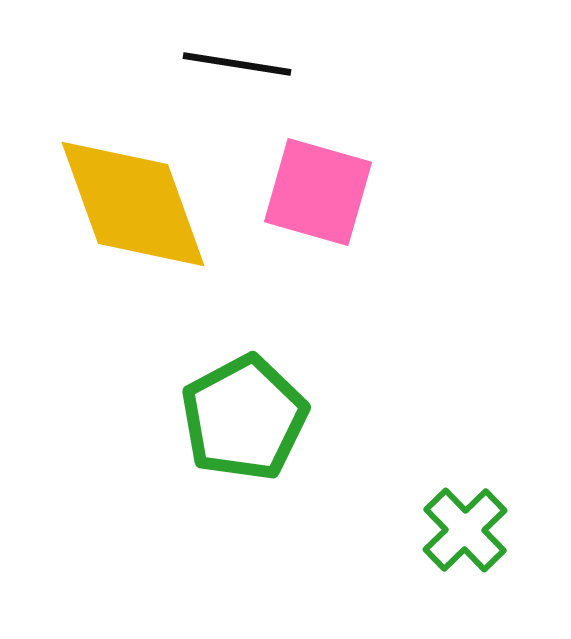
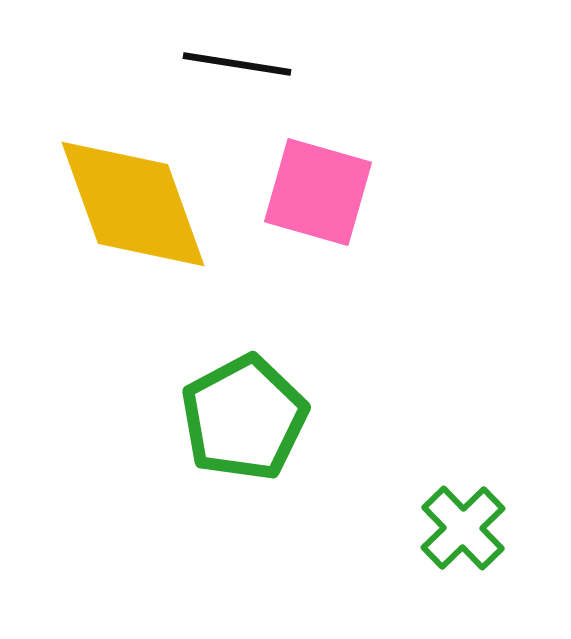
green cross: moved 2 px left, 2 px up
